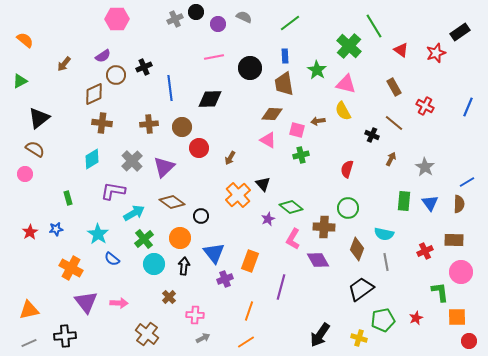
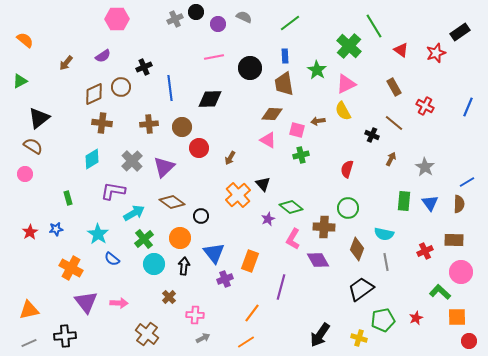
brown arrow at (64, 64): moved 2 px right, 1 px up
brown circle at (116, 75): moved 5 px right, 12 px down
pink triangle at (346, 84): rotated 40 degrees counterclockwise
brown semicircle at (35, 149): moved 2 px left, 3 px up
green L-shape at (440, 292): rotated 40 degrees counterclockwise
orange line at (249, 311): moved 3 px right, 2 px down; rotated 18 degrees clockwise
